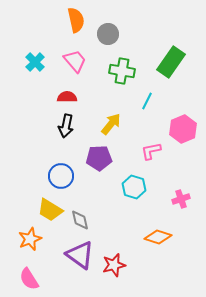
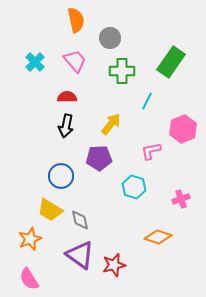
gray circle: moved 2 px right, 4 px down
green cross: rotated 10 degrees counterclockwise
